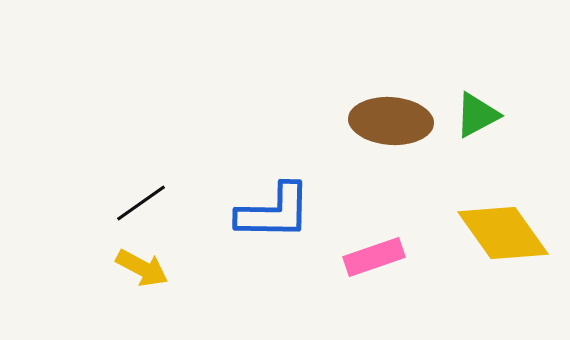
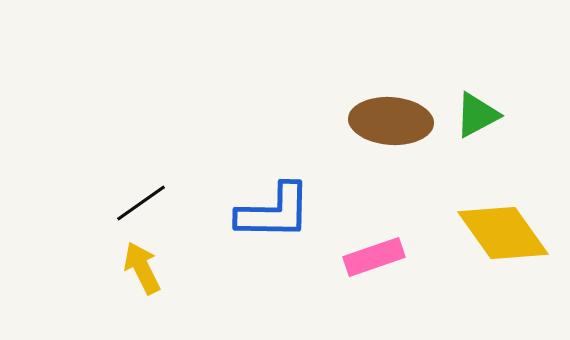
yellow arrow: rotated 144 degrees counterclockwise
